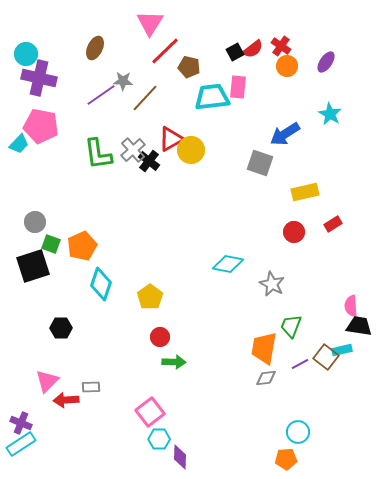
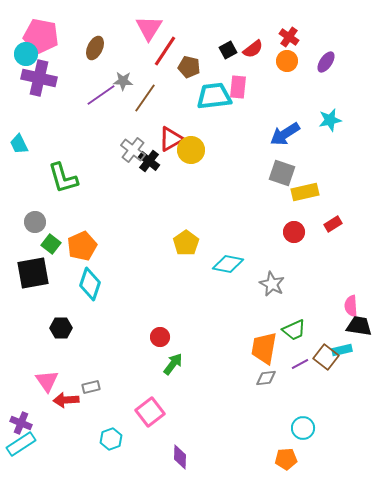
pink triangle at (150, 23): moved 1 px left, 5 px down
red cross at (281, 46): moved 8 px right, 9 px up
red line at (165, 51): rotated 12 degrees counterclockwise
black square at (235, 52): moved 7 px left, 2 px up
orange circle at (287, 66): moved 5 px up
cyan trapezoid at (212, 97): moved 2 px right, 1 px up
brown line at (145, 98): rotated 8 degrees counterclockwise
cyan star at (330, 114): moved 6 px down; rotated 30 degrees clockwise
pink pentagon at (41, 126): moved 90 px up
cyan trapezoid at (19, 144): rotated 110 degrees clockwise
gray cross at (133, 150): rotated 10 degrees counterclockwise
green L-shape at (98, 154): moved 35 px left, 24 px down; rotated 8 degrees counterclockwise
gray square at (260, 163): moved 22 px right, 10 px down
green square at (51, 244): rotated 18 degrees clockwise
black square at (33, 266): moved 7 px down; rotated 8 degrees clockwise
cyan diamond at (101, 284): moved 11 px left
yellow pentagon at (150, 297): moved 36 px right, 54 px up
green trapezoid at (291, 326): moved 3 px right, 4 px down; rotated 135 degrees counterclockwise
green arrow at (174, 362): moved 1 px left, 2 px down; rotated 55 degrees counterclockwise
pink triangle at (47, 381): rotated 20 degrees counterclockwise
gray rectangle at (91, 387): rotated 12 degrees counterclockwise
cyan circle at (298, 432): moved 5 px right, 4 px up
cyan hexagon at (159, 439): moved 48 px left; rotated 20 degrees counterclockwise
